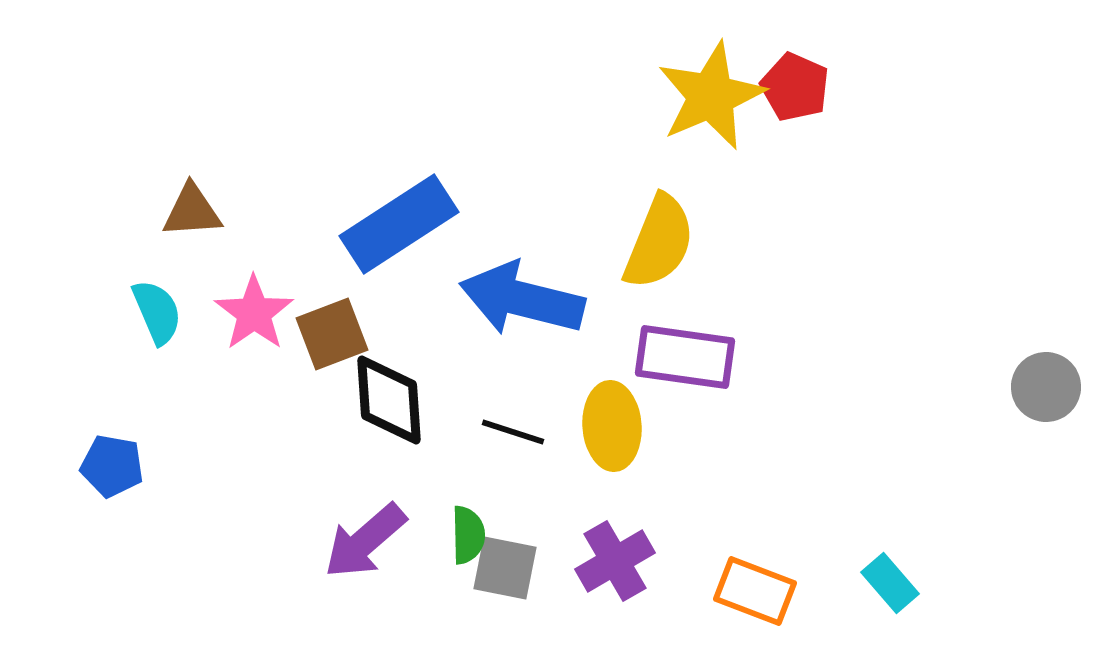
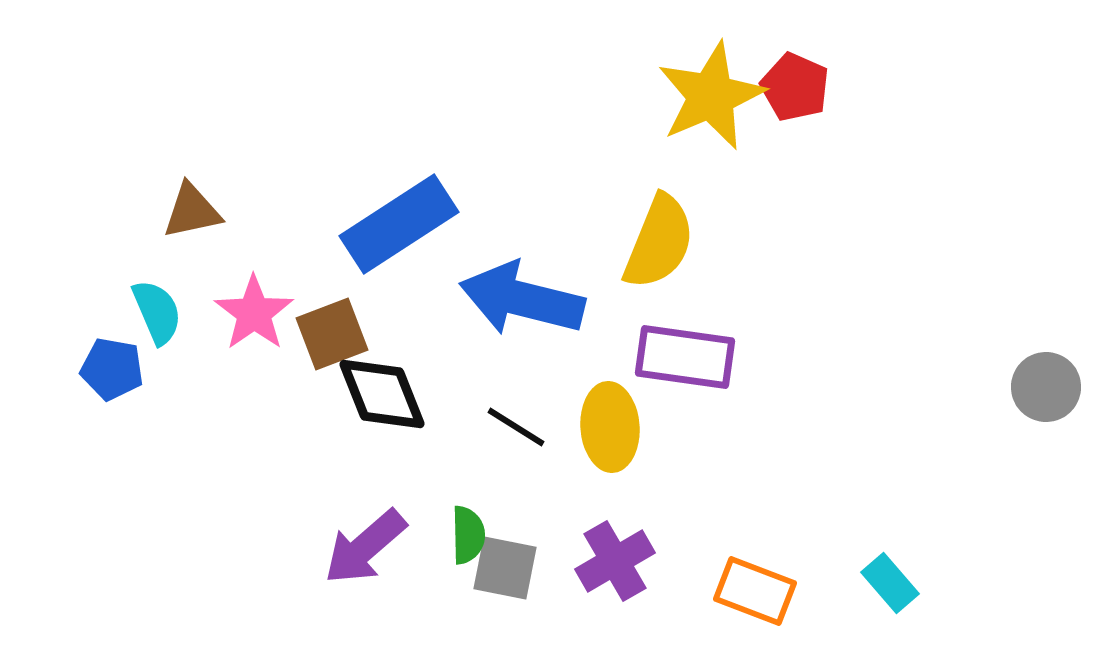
brown triangle: rotated 8 degrees counterclockwise
black diamond: moved 7 px left, 6 px up; rotated 18 degrees counterclockwise
yellow ellipse: moved 2 px left, 1 px down
black line: moved 3 px right, 5 px up; rotated 14 degrees clockwise
blue pentagon: moved 97 px up
purple arrow: moved 6 px down
